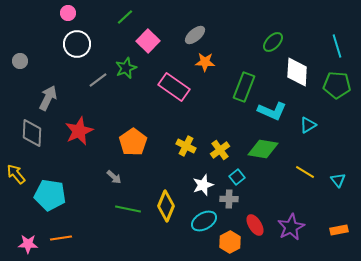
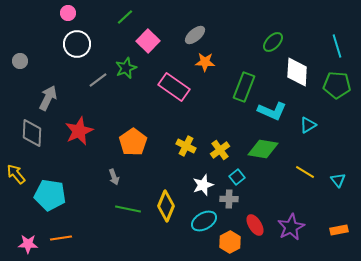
gray arrow at (114, 177): rotated 28 degrees clockwise
